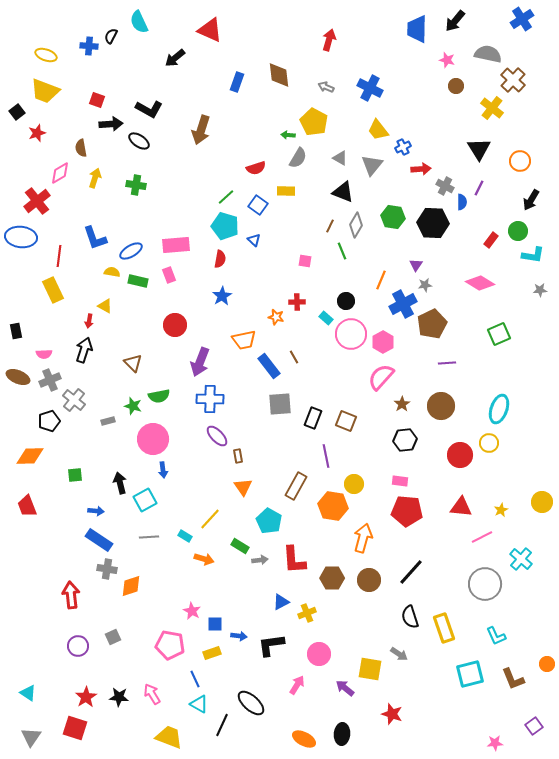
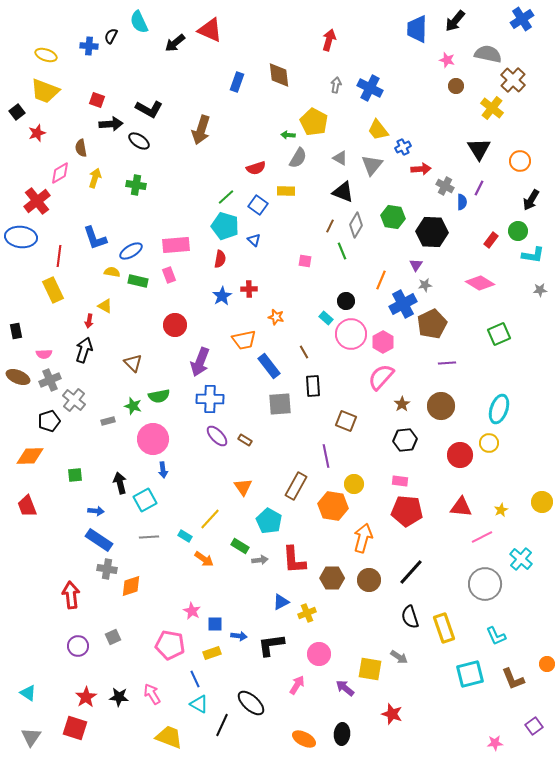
black arrow at (175, 58): moved 15 px up
gray arrow at (326, 87): moved 10 px right, 2 px up; rotated 77 degrees clockwise
black hexagon at (433, 223): moved 1 px left, 9 px down
red cross at (297, 302): moved 48 px left, 13 px up
brown line at (294, 357): moved 10 px right, 5 px up
black rectangle at (313, 418): moved 32 px up; rotated 25 degrees counterclockwise
brown rectangle at (238, 456): moved 7 px right, 16 px up; rotated 48 degrees counterclockwise
orange arrow at (204, 559): rotated 18 degrees clockwise
gray arrow at (399, 654): moved 3 px down
